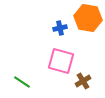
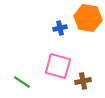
pink square: moved 3 px left, 5 px down
brown cross: rotated 21 degrees clockwise
